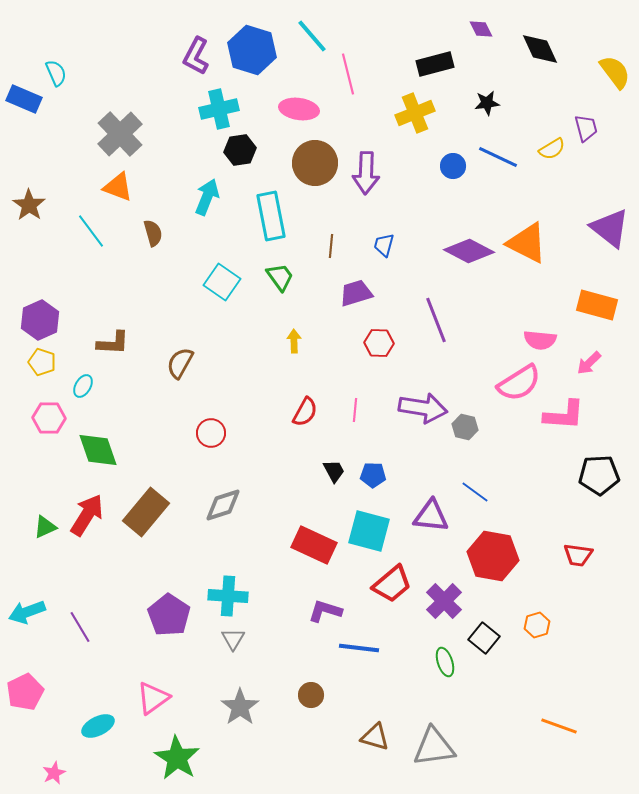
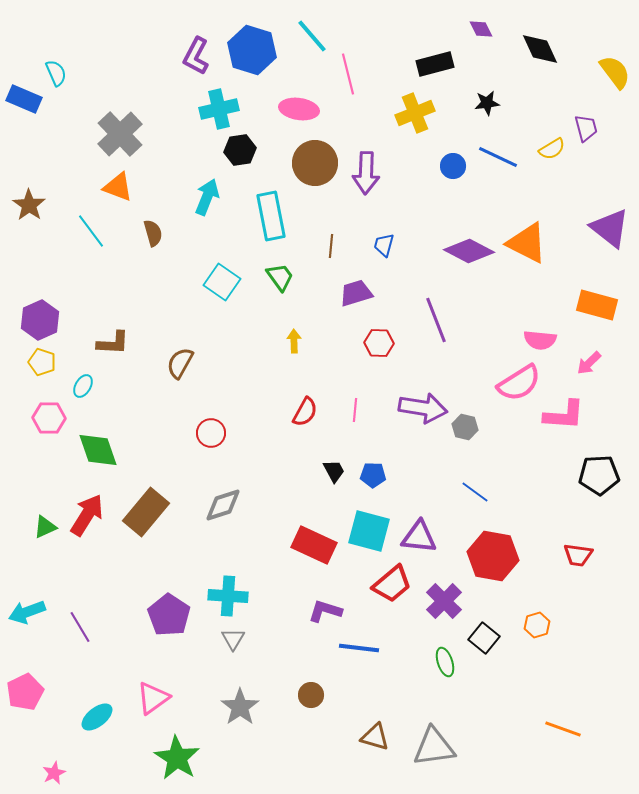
purple triangle at (431, 516): moved 12 px left, 21 px down
cyan ellipse at (98, 726): moved 1 px left, 9 px up; rotated 12 degrees counterclockwise
orange line at (559, 726): moved 4 px right, 3 px down
